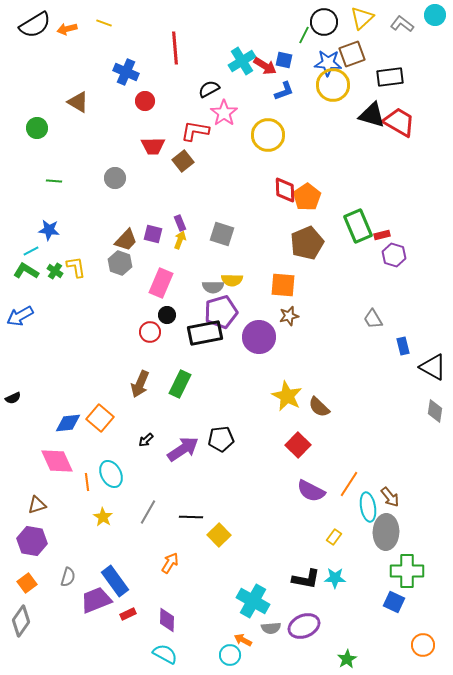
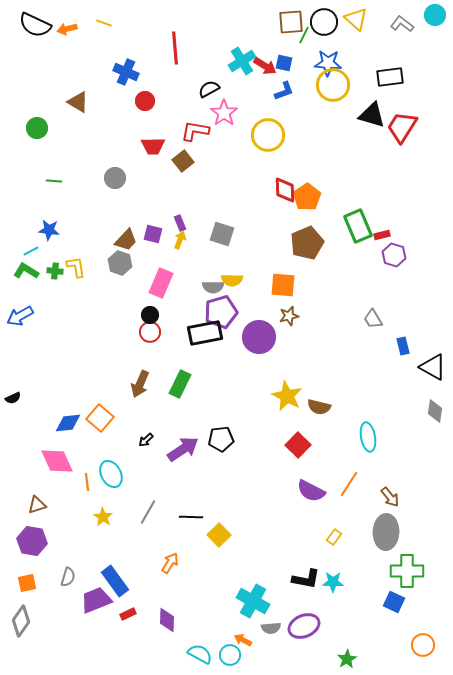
yellow triangle at (362, 18): moved 6 px left, 1 px down; rotated 35 degrees counterclockwise
black semicircle at (35, 25): rotated 56 degrees clockwise
brown square at (352, 54): moved 61 px left, 32 px up; rotated 16 degrees clockwise
blue square at (284, 60): moved 3 px down
red trapezoid at (399, 122): moved 3 px right, 5 px down; rotated 88 degrees counterclockwise
green cross at (55, 271): rotated 28 degrees counterclockwise
black circle at (167, 315): moved 17 px left
brown semicircle at (319, 407): rotated 30 degrees counterclockwise
cyan ellipse at (368, 507): moved 70 px up
cyan star at (335, 578): moved 2 px left, 4 px down
orange square at (27, 583): rotated 24 degrees clockwise
cyan semicircle at (165, 654): moved 35 px right
